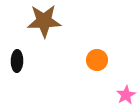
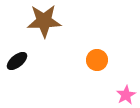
black ellipse: rotated 50 degrees clockwise
